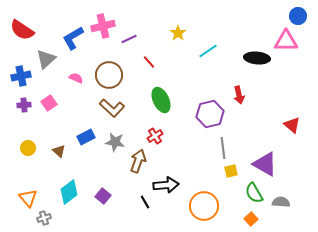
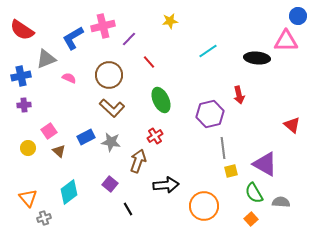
yellow star: moved 8 px left, 12 px up; rotated 28 degrees clockwise
purple line: rotated 21 degrees counterclockwise
gray triangle: rotated 20 degrees clockwise
pink semicircle: moved 7 px left
pink square: moved 28 px down
gray star: moved 4 px left
purple square: moved 7 px right, 12 px up
black line: moved 17 px left, 7 px down
